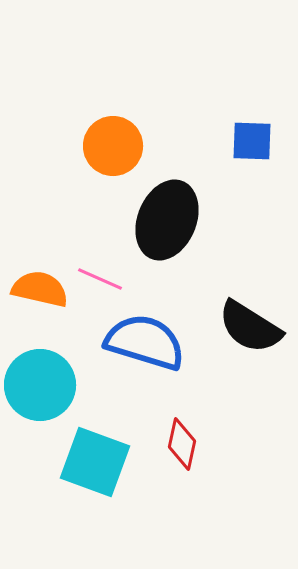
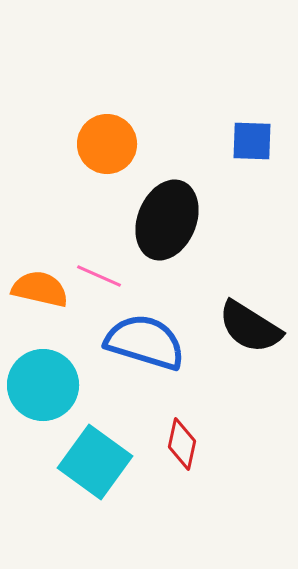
orange circle: moved 6 px left, 2 px up
pink line: moved 1 px left, 3 px up
cyan circle: moved 3 px right
cyan square: rotated 16 degrees clockwise
